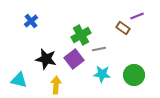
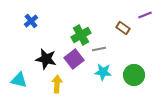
purple line: moved 8 px right, 1 px up
cyan star: moved 1 px right, 2 px up
yellow arrow: moved 1 px right, 1 px up
